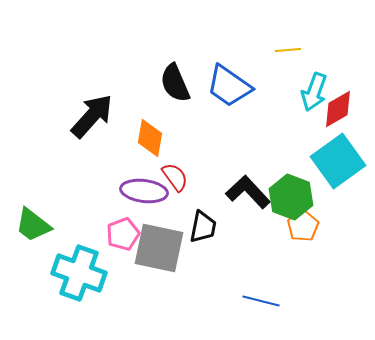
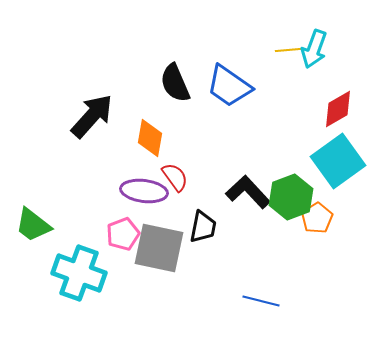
cyan arrow: moved 43 px up
green hexagon: rotated 18 degrees clockwise
orange pentagon: moved 14 px right, 8 px up
